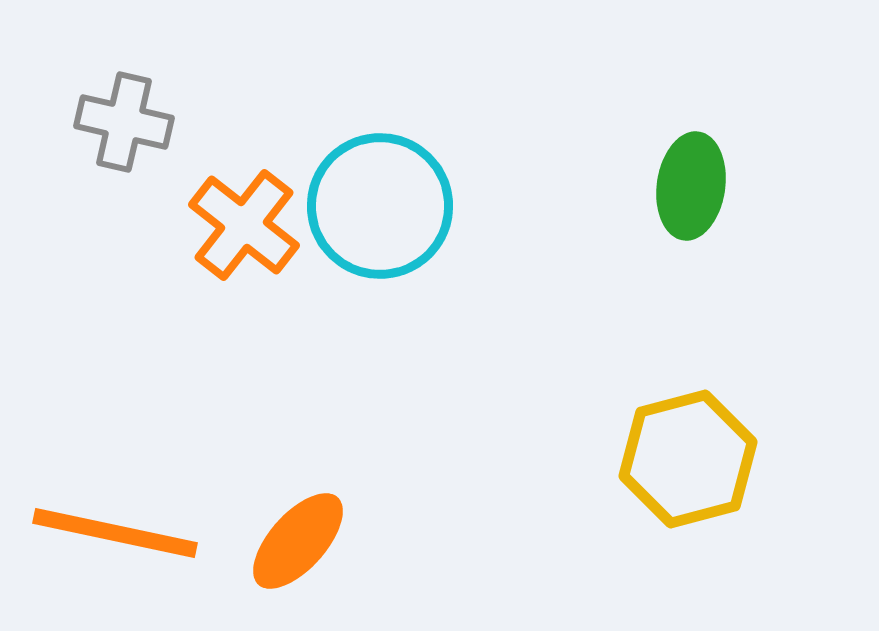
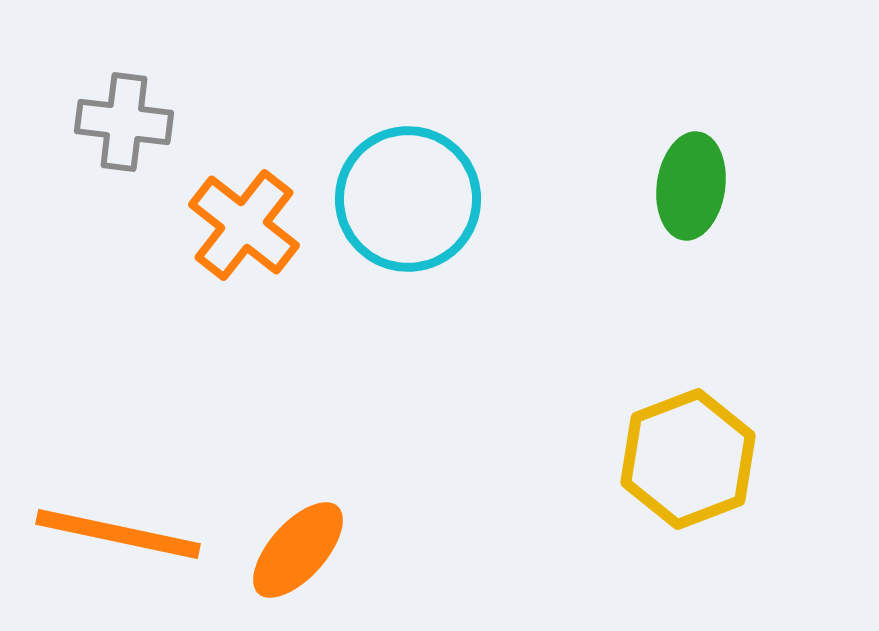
gray cross: rotated 6 degrees counterclockwise
cyan circle: moved 28 px right, 7 px up
yellow hexagon: rotated 6 degrees counterclockwise
orange line: moved 3 px right, 1 px down
orange ellipse: moved 9 px down
